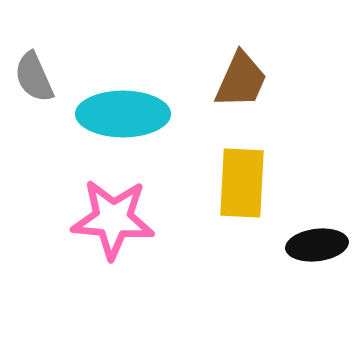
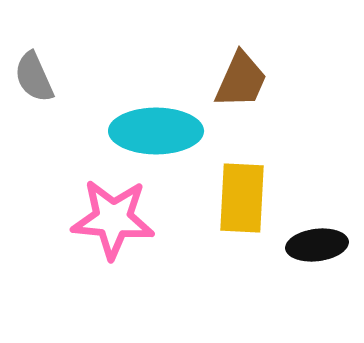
cyan ellipse: moved 33 px right, 17 px down
yellow rectangle: moved 15 px down
